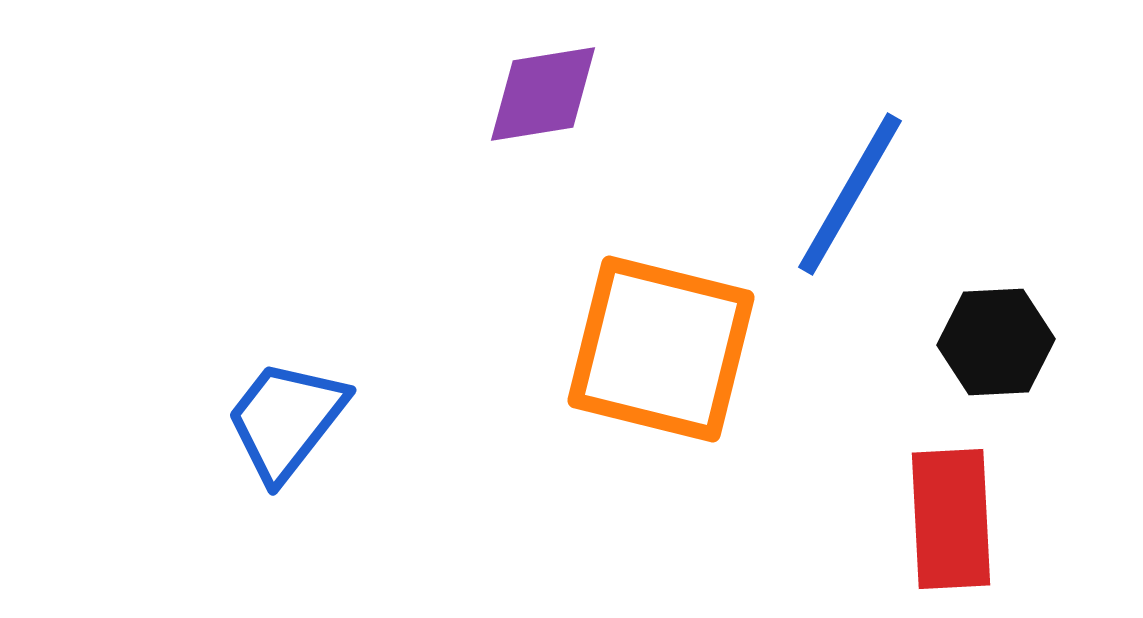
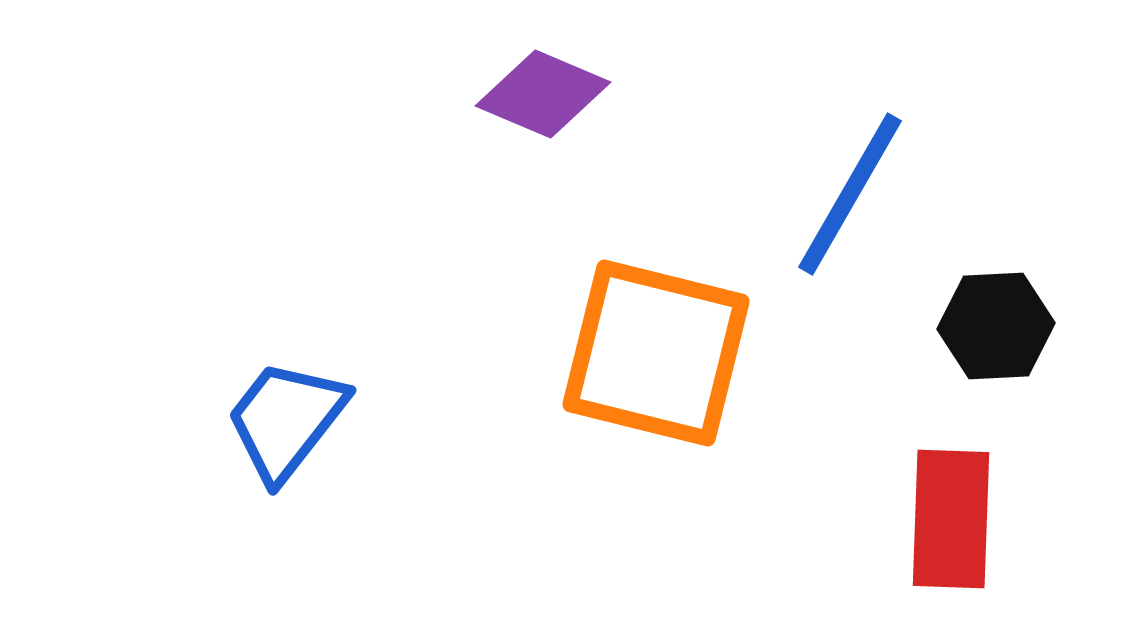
purple diamond: rotated 32 degrees clockwise
black hexagon: moved 16 px up
orange square: moved 5 px left, 4 px down
red rectangle: rotated 5 degrees clockwise
